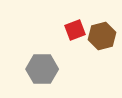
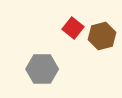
red square: moved 2 px left, 2 px up; rotated 30 degrees counterclockwise
